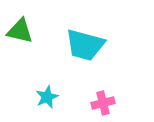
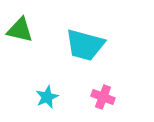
green triangle: moved 1 px up
pink cross: moved 6 px up; rotated 35 degrees clockwise
